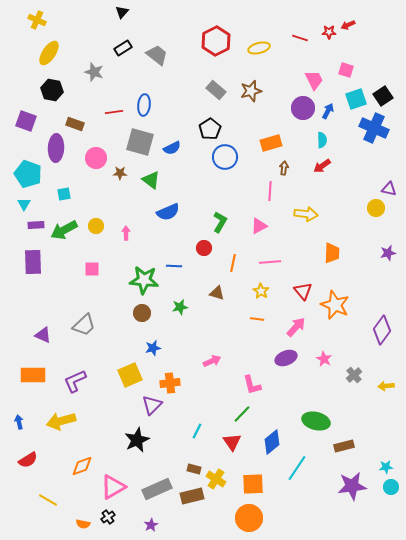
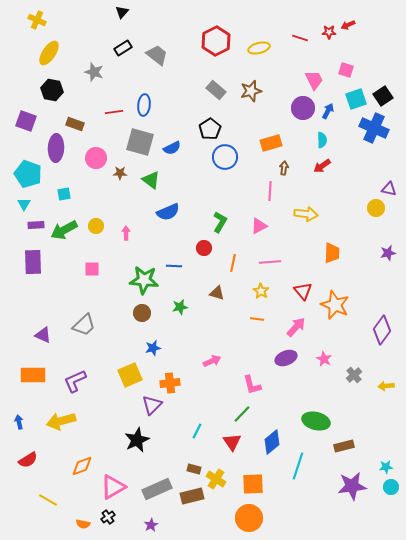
cyan line at (297, 468): moved 1 px right, 2 px up; rotated 16 degrees counterclockwise
